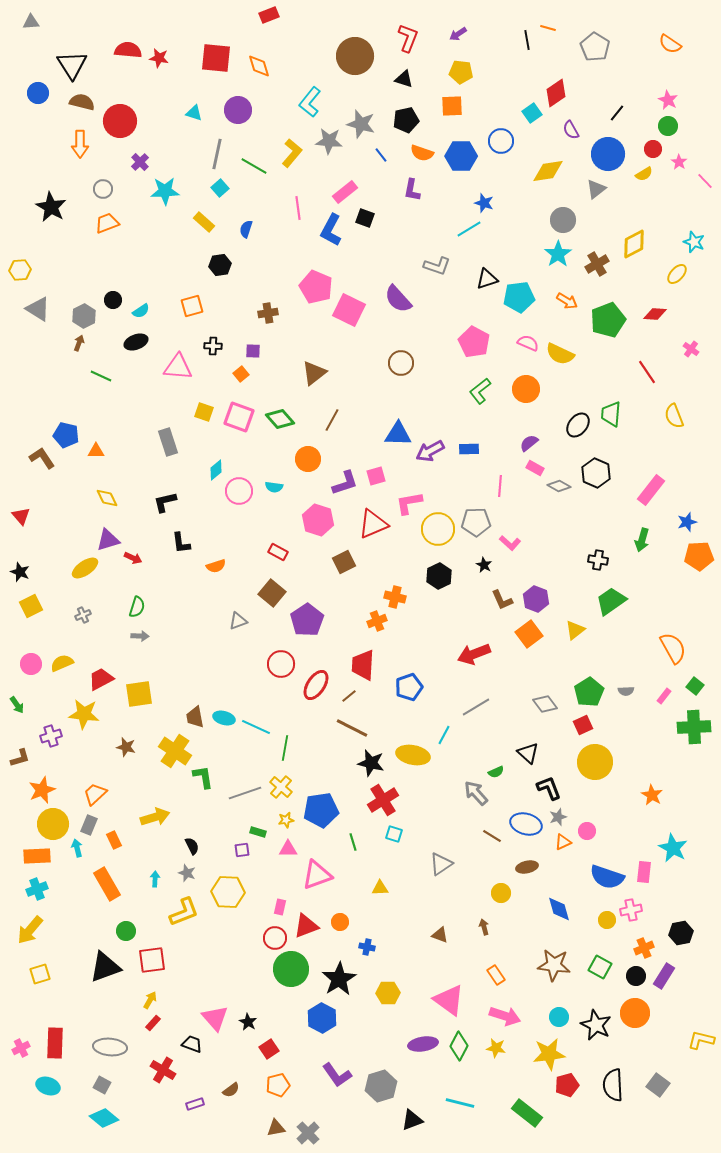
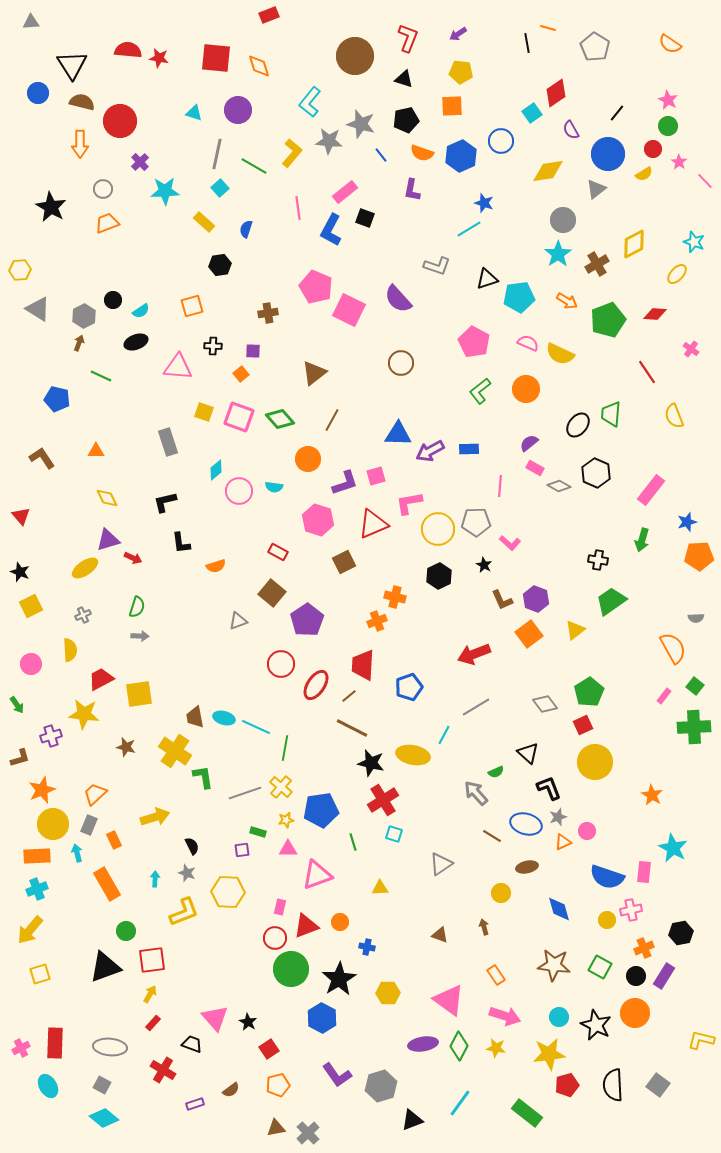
black line at (527, 40): moved 3 px down
blue hexagon at (461, 156): rotated 24 degrees counterclockwise
blue pentagon at (66, 435): moved 9 px left, 36 px up
yellow semicircle at (62, 663): moved 8 px right, 13 px up; rotated 110 degrees clockwise
gray semicircle at (626, 691): moved 70 px right, 73 px up
cyan arrow at (77, 848): moved 5 px down
yellow arrow at (150, 1000): moved 6 px up
cyan ellipse at (48, 1086): rotated 40 degrees clockwise
cyan line at (460, 1103): rotated 68 degrees counterclockwise
